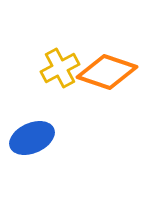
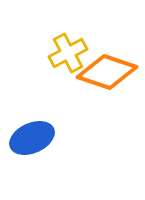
yellow cross: moved 8 px right, 15 px up
